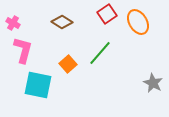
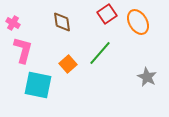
brown diamond: rotated 50 degrees clockwise
gray star: moved 6 px left, 6 px up
